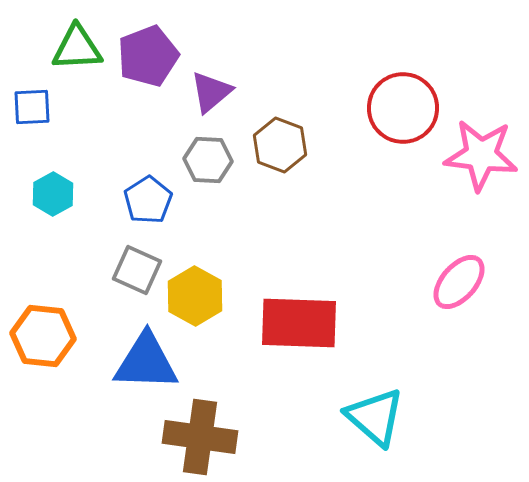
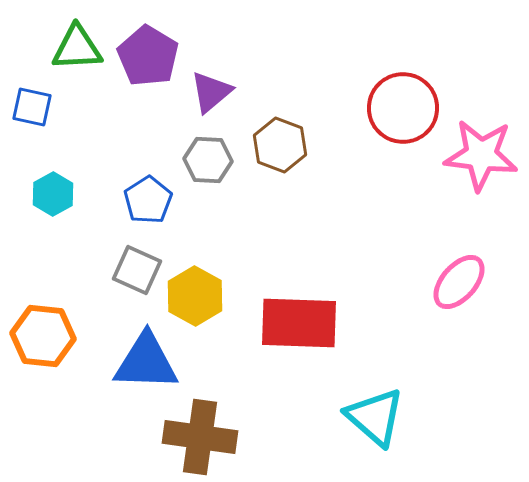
purple pentagon: rotated 20 degrees counterclockwise
blue square: rotated 15 degrees clockwise
